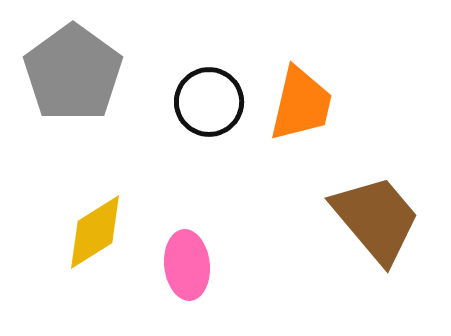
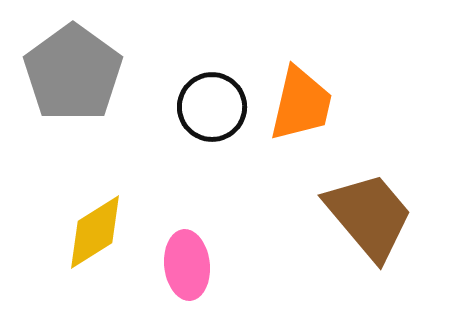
black circle: moved 3 px right, 5 px down
brown trapezoid: moved 7 px left, 3 px up
